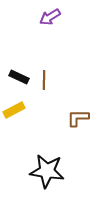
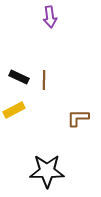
purple arrow: rotated 65 degrees counterclockwise
black star: rotated 8 degrees counterclockwise
